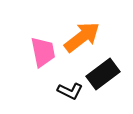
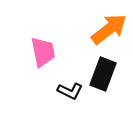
orange arrow: moved 27 px right, 8 px up
black rectangle: rotated 32 degrees counterclockwise
